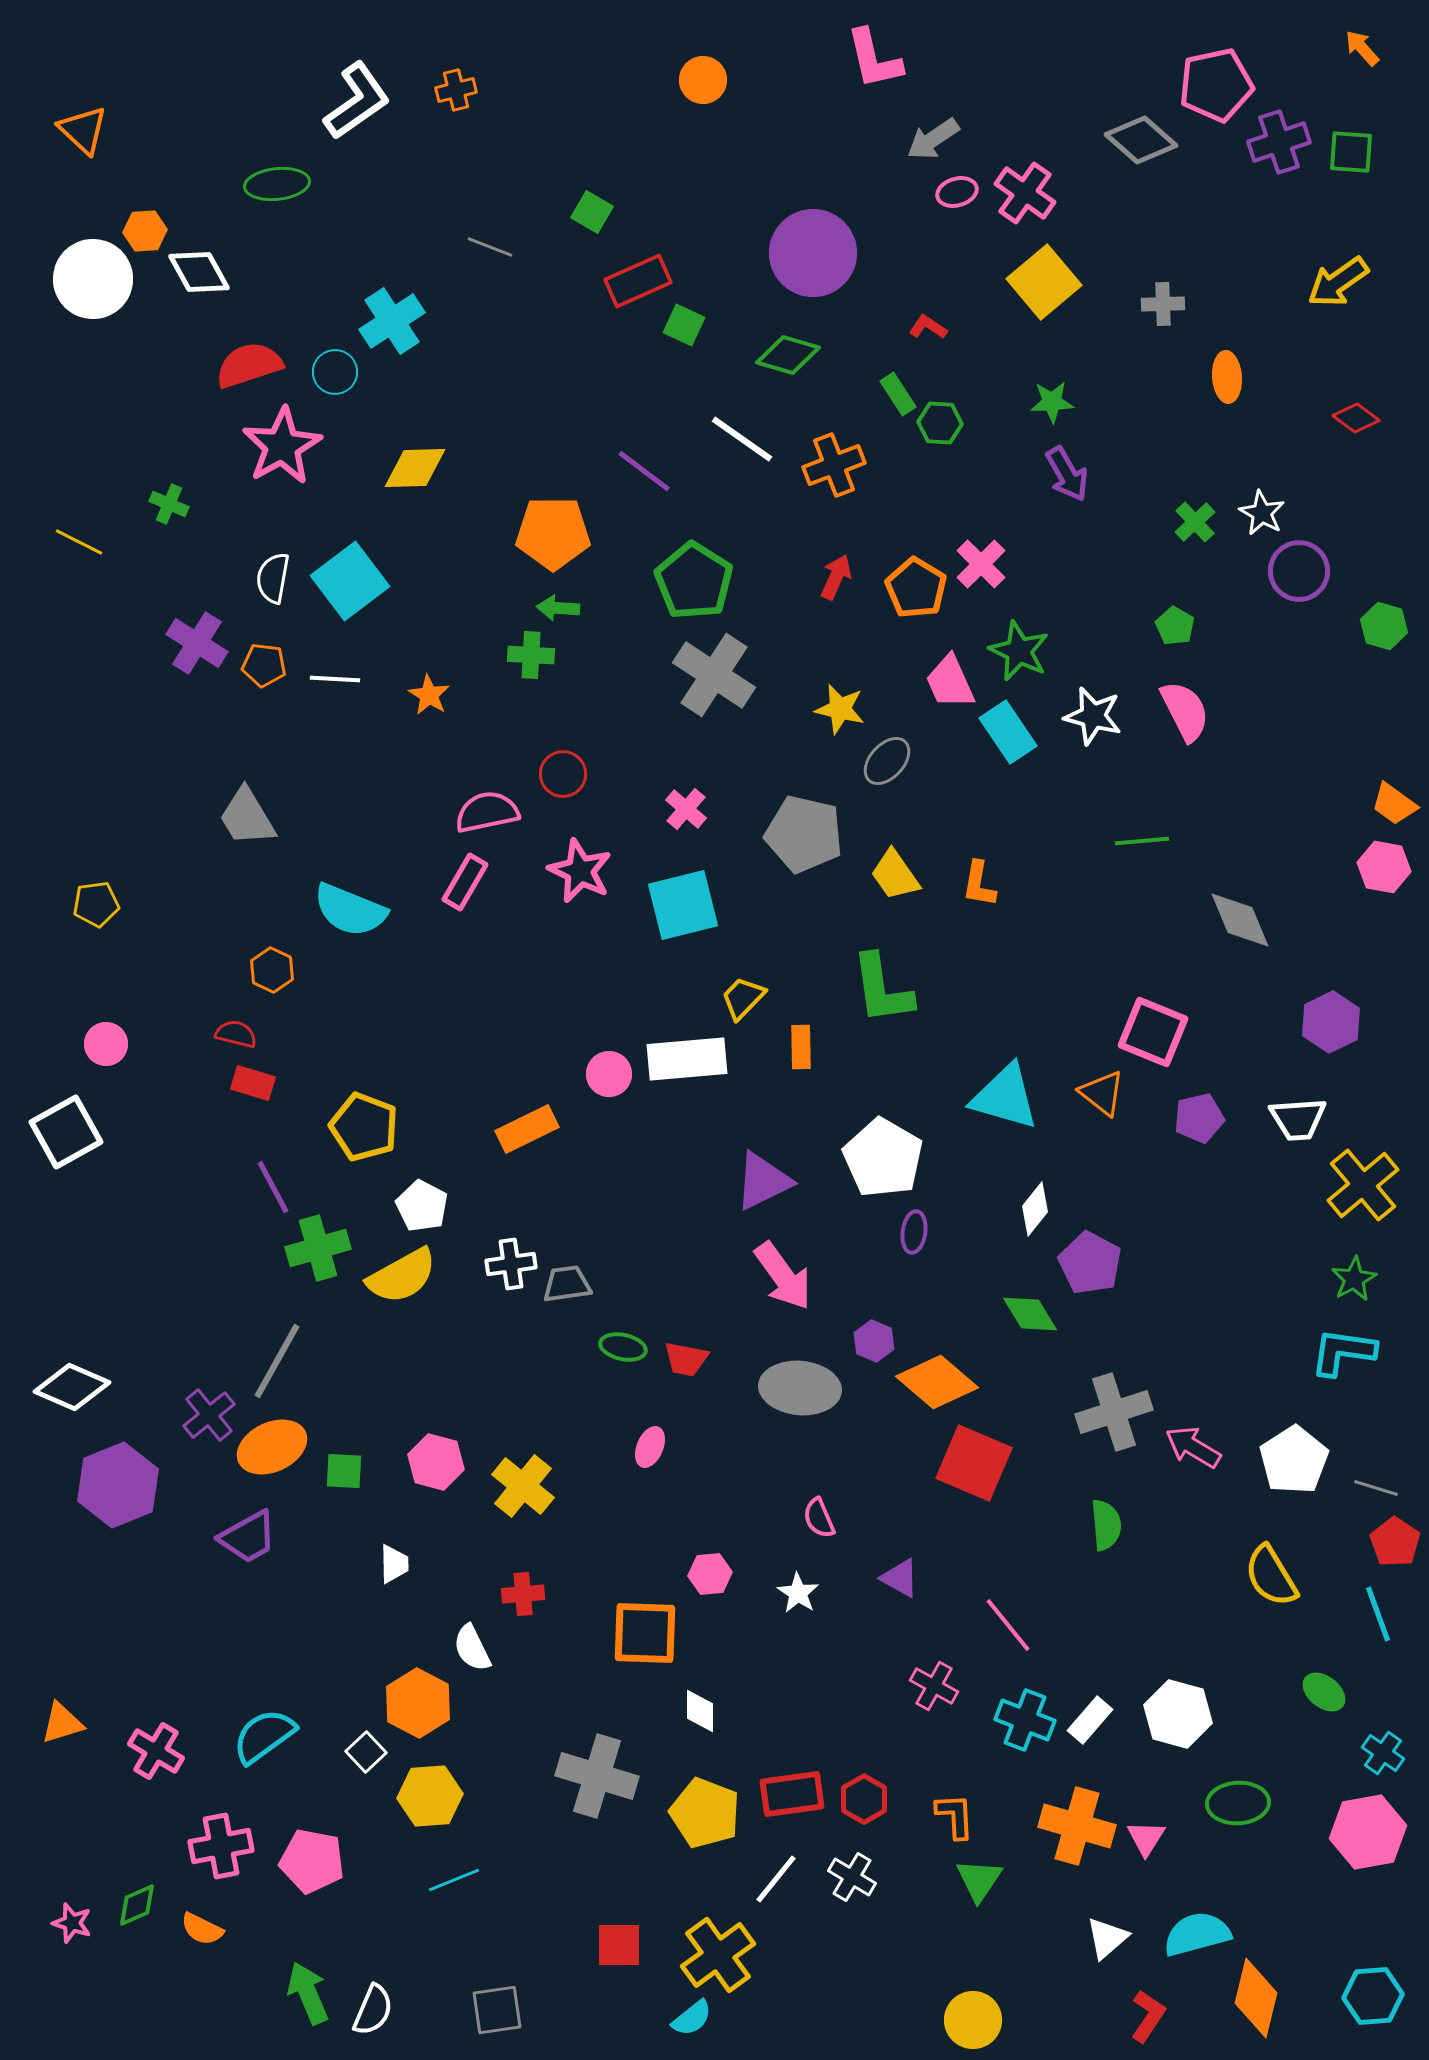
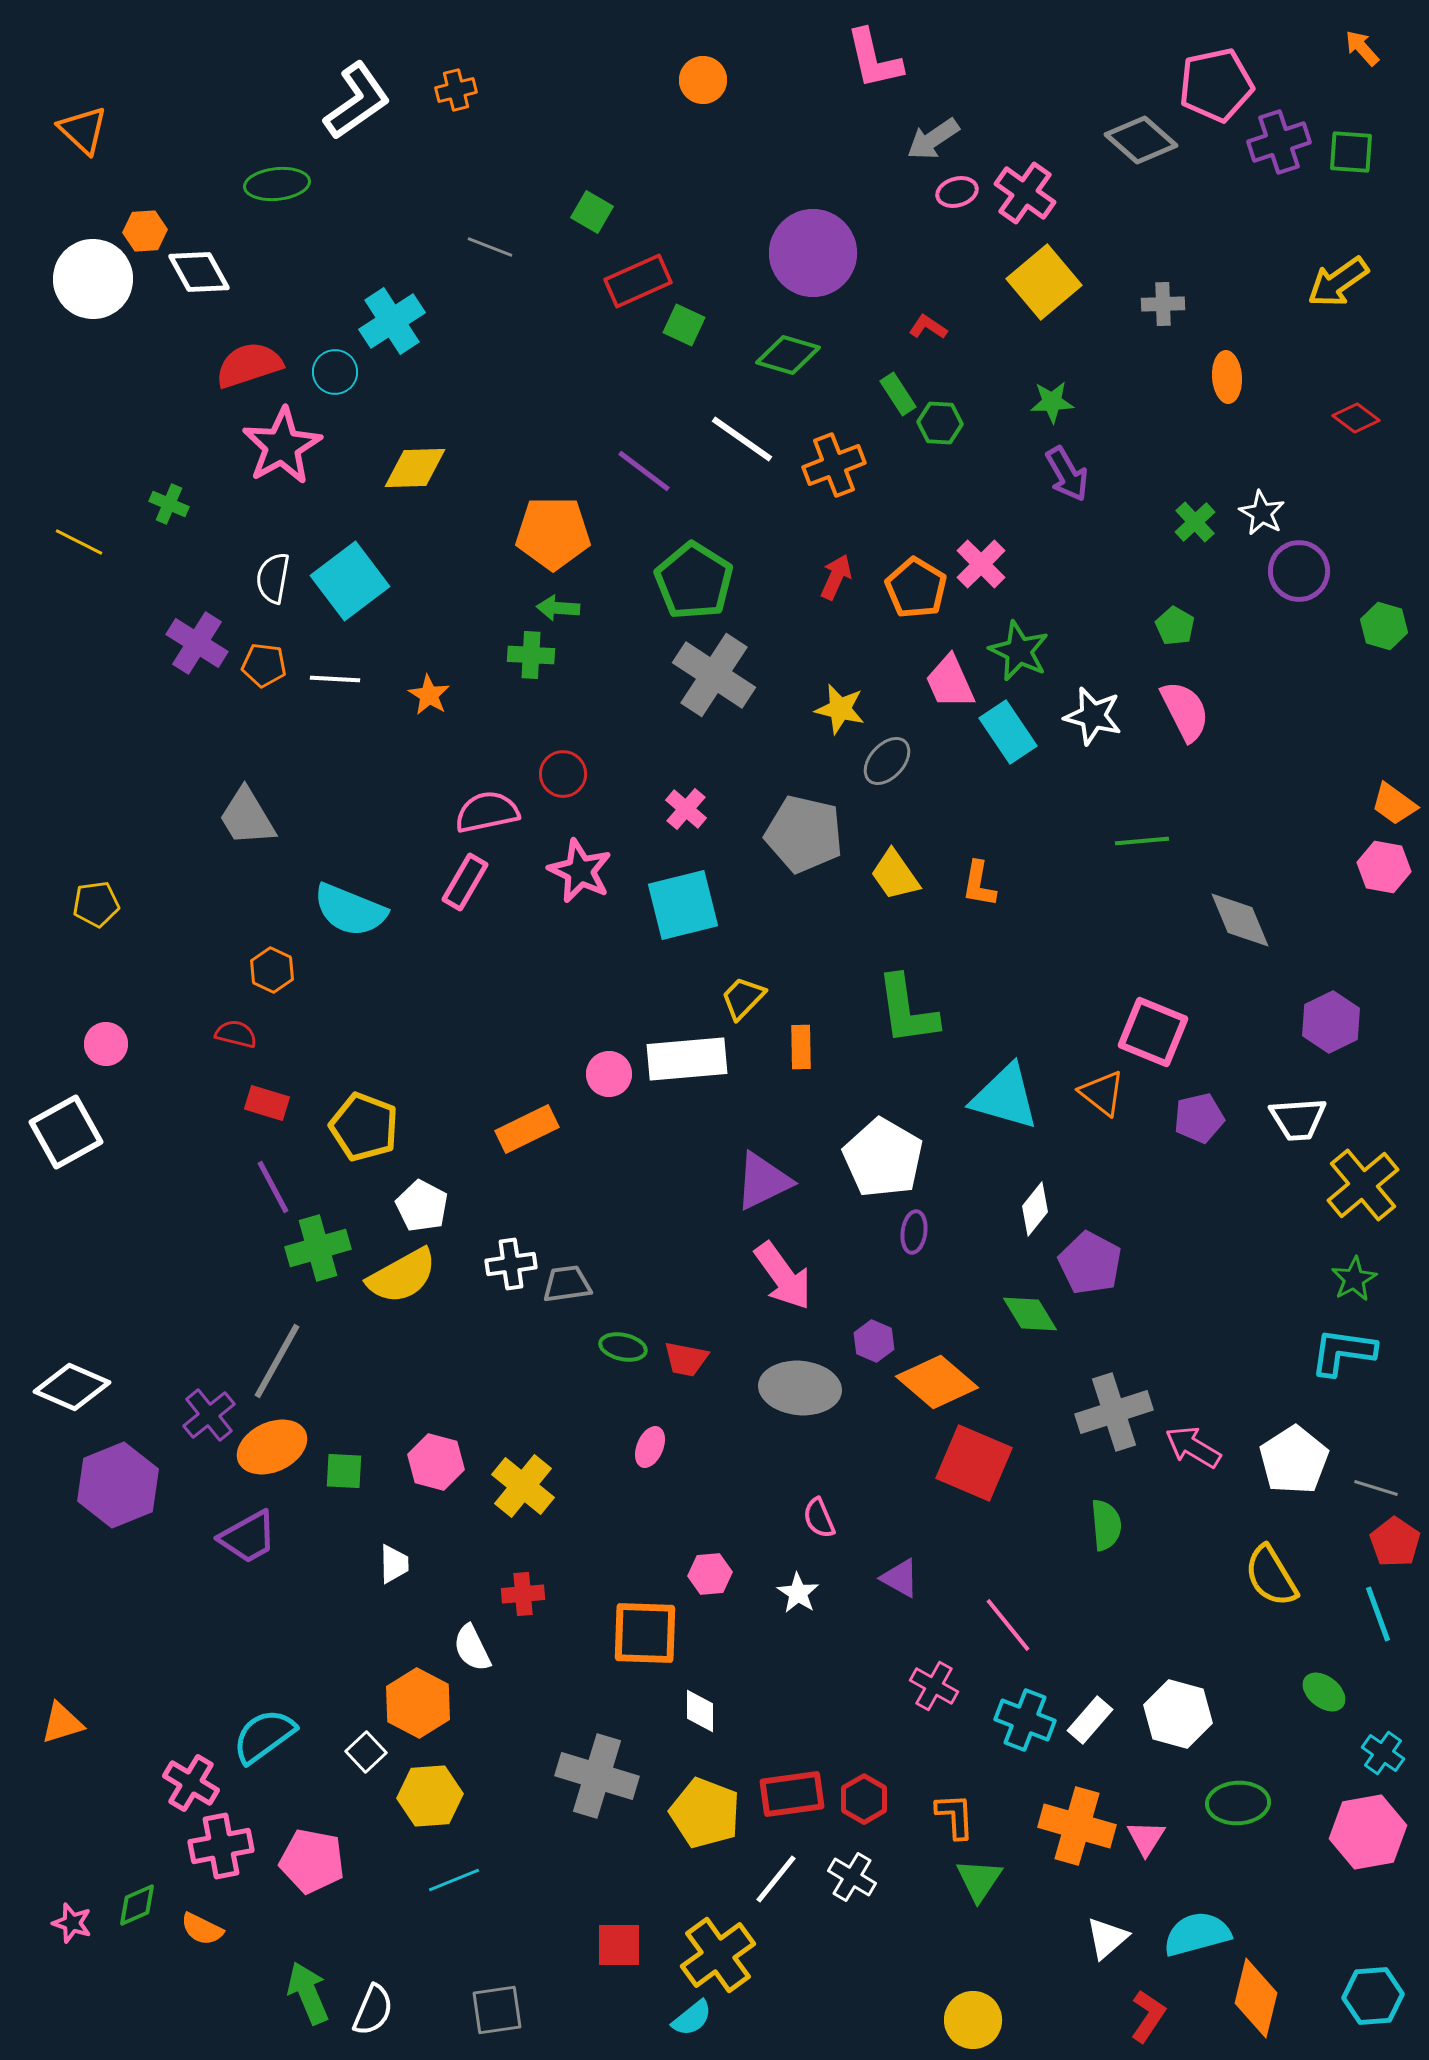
green L-shape at (882, 989): moved 25 px right, 21 px down
red rectangle at (253, 1083): moved 14 px right, 20 px down
pink cross at (156, 1751): moved 35 px right, 32 px down
